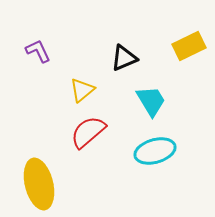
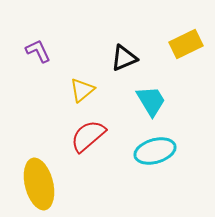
yellow rectangle: moved 3 px left, 2 px up
red semicircle: moved 4 px down
